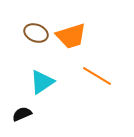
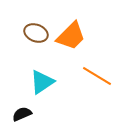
orange trapezoid: rotated 28 degrees counterclockwise
